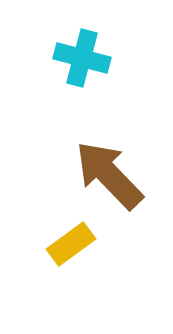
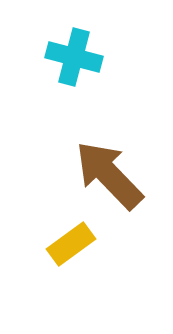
cyan cross: moved 8 px left, 1 px up
